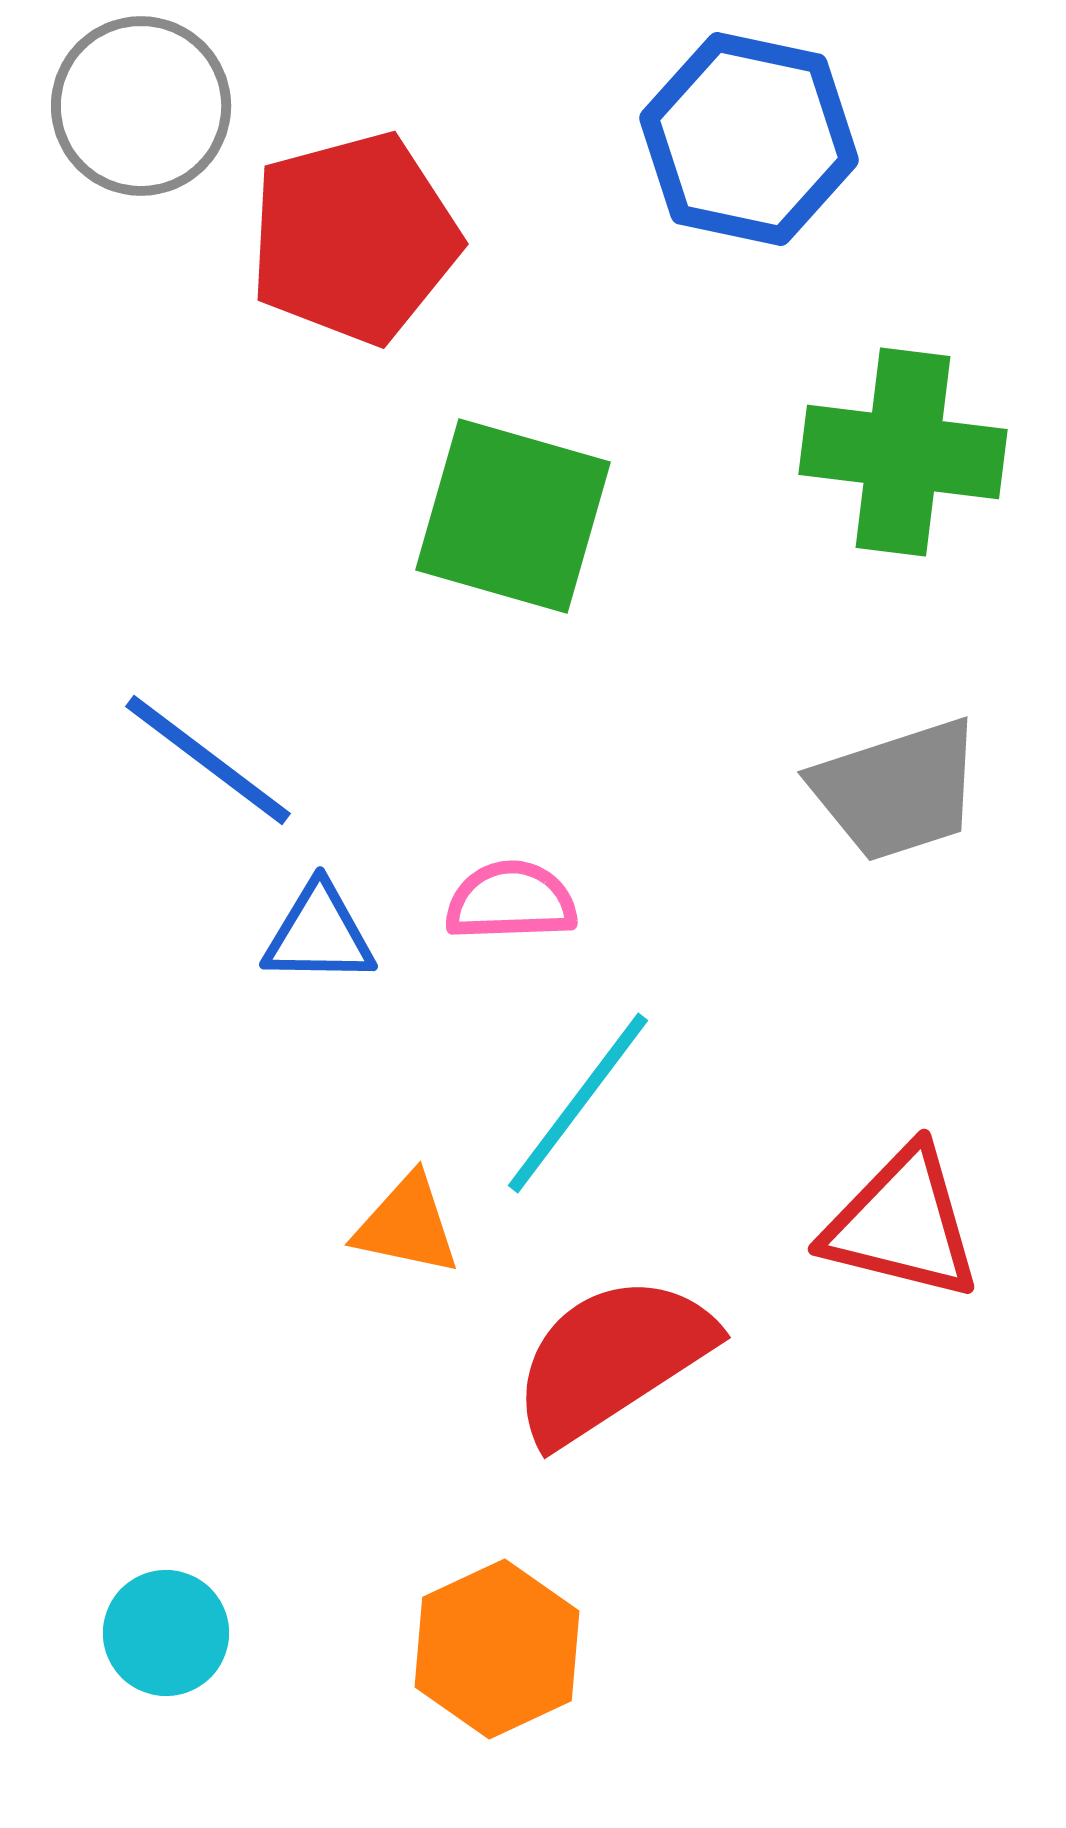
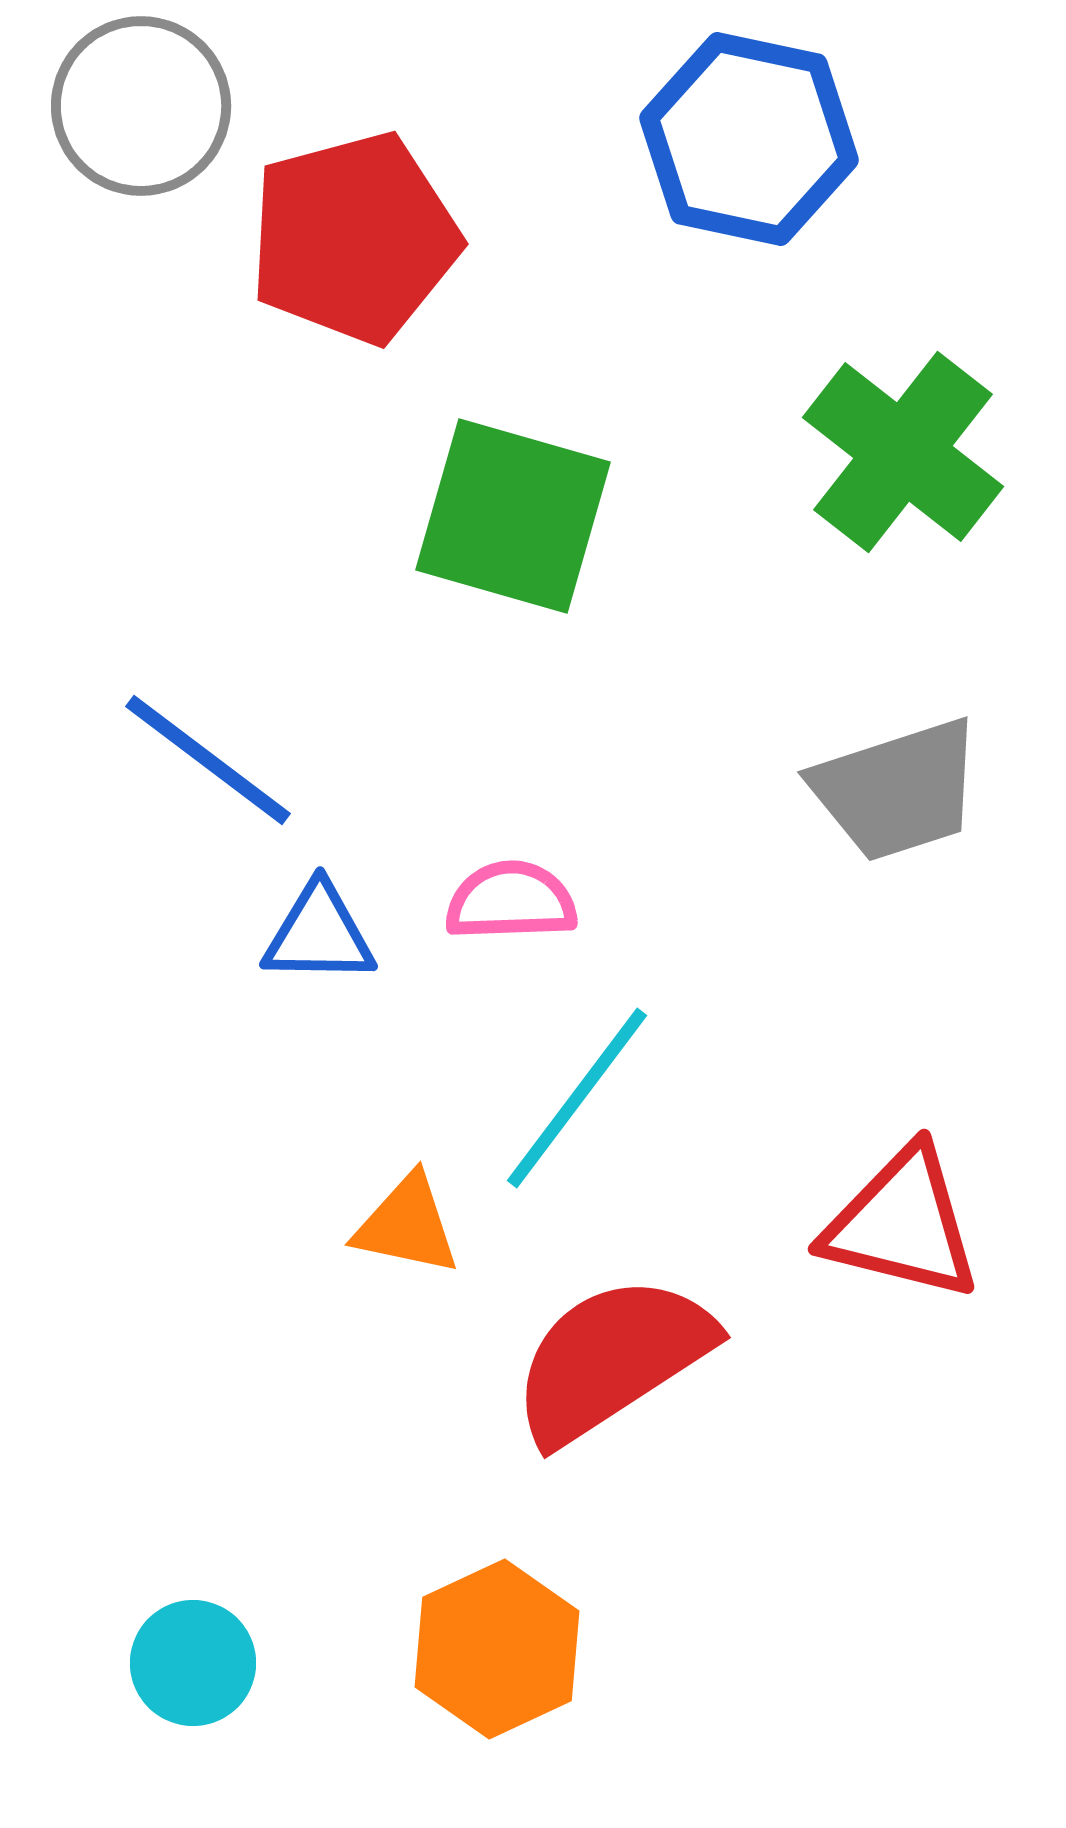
green cross: rotated 31 degrees clockwise
cyan line: moved 1 px left, 5 px up
cyan circle: moved 27 px right, 30 px down
